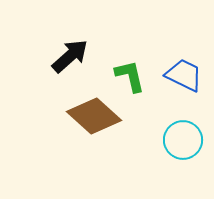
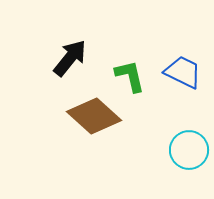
black arrow: moved 2 px down; rotated 9 degrees counterclockwise
blue trapezoid: moved 1 px left, 3 px up
cyan circle: moved 6 px right, 10 px down
